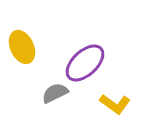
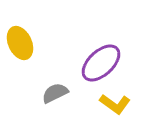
yellow ellipse: moved 2 px left, 4 px up
purple ellipse: moved 16 px right
